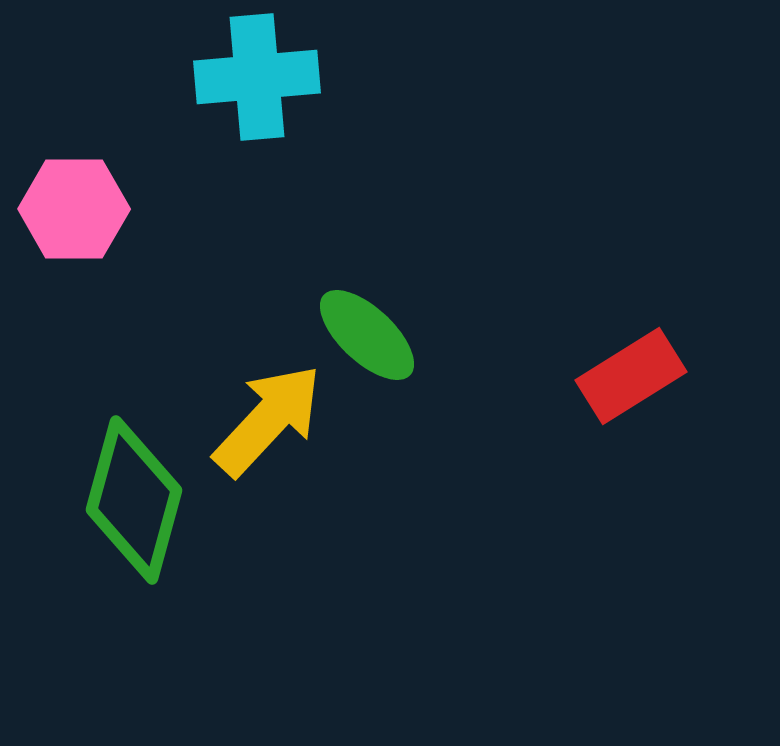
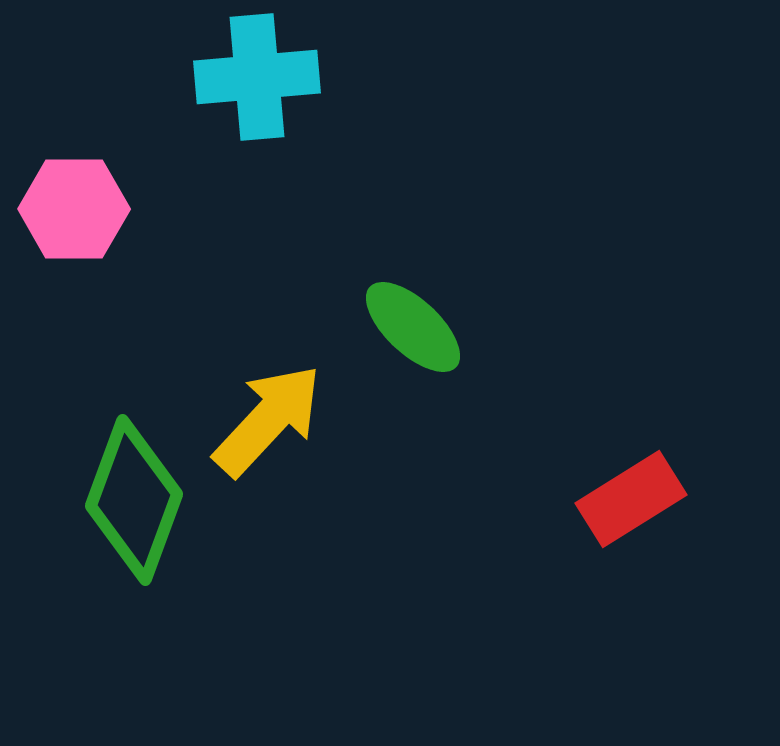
green ellipse: moved 46 px right, 8 px up
red rectangle: moved 123 px down
green diamond: rotated 5 degrees clockwise
